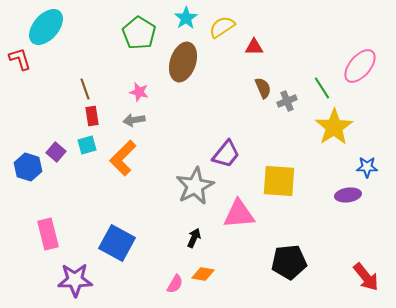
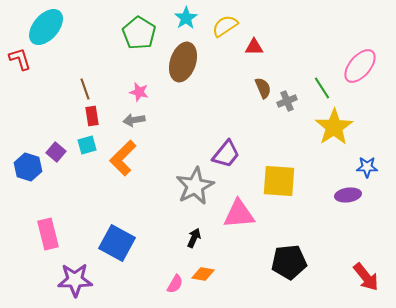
yellow semicircle: moved 3 px right, 1 px up
